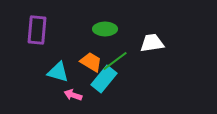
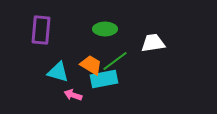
purple rectangle: moved 4 px right
white trapezoid: moved 1 px right
orange trapezoid: moved 3 px down
cyan rectangle: rotated 40 degrees clockwise
